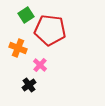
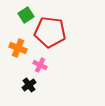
red pentagon: moved 2 px down
pink cross: rotated 16 degrees counterclockwise
